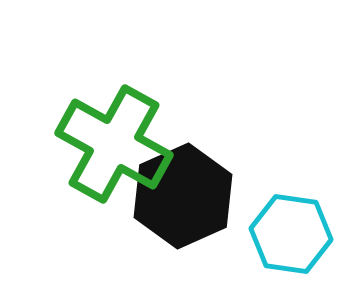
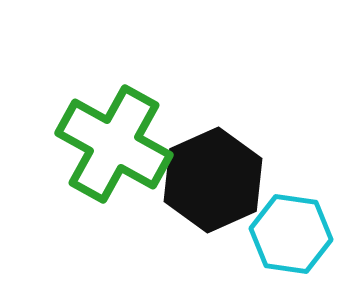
black hexagon: moved 30 px right, 16 px up
